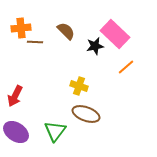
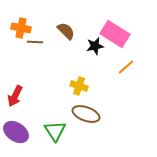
orange cross: rotated 18 degrees clockwise
pink rectangle: rotated 12 degrees counterclockwise
green triangle: rotated 10 degrees counterclockwise
